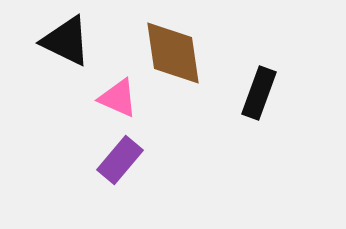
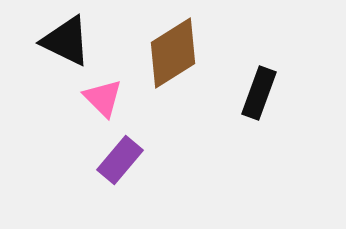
brown diamond: rotated 66 degrees clockwise
pink triangle: moved 15 px left; rotated 21 degrees clockwise
